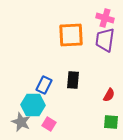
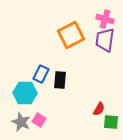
pink cross: moved 1 px down
orange square: rotated 24 degrees counterclockwise
black rectangle: moved 13 px left
blue rectangle: moved 3 px left, 11 px up
red semicircle: moved 10 px left, 14 px down
cyan hexagon: moved 8 px left, 12 px up
pink square: moved 10 px left, 4 px up
